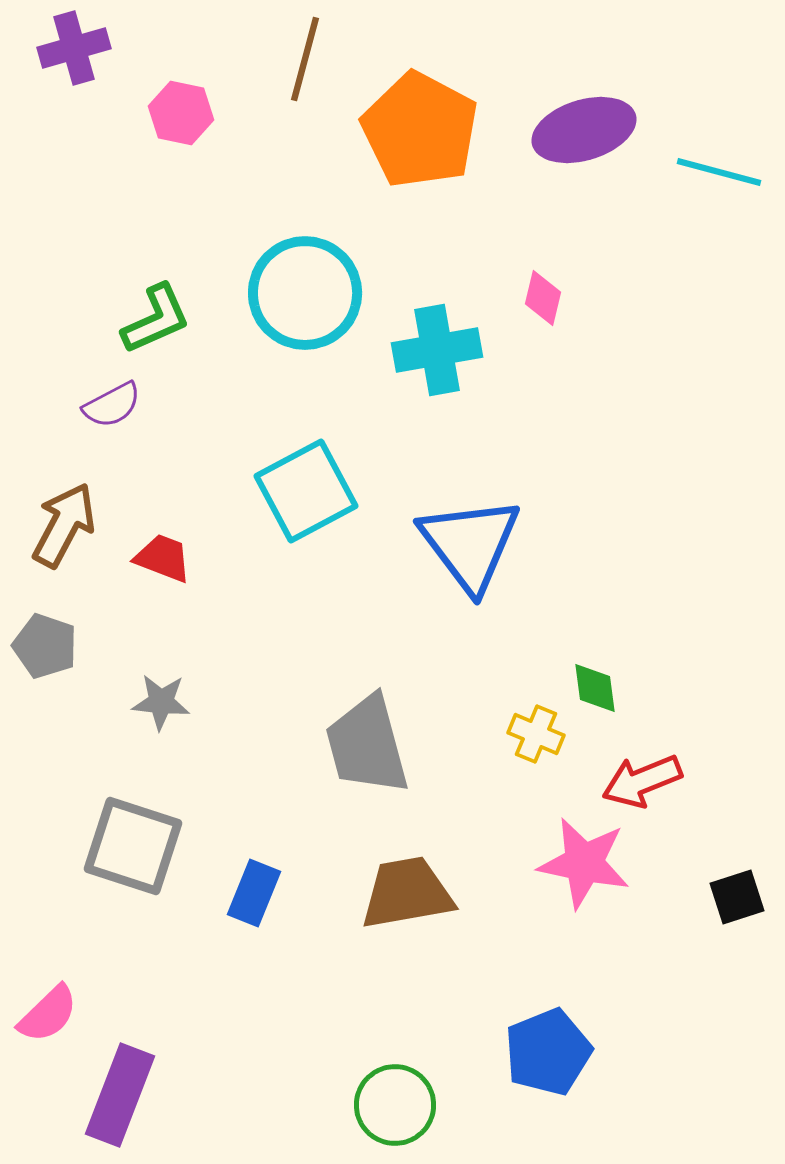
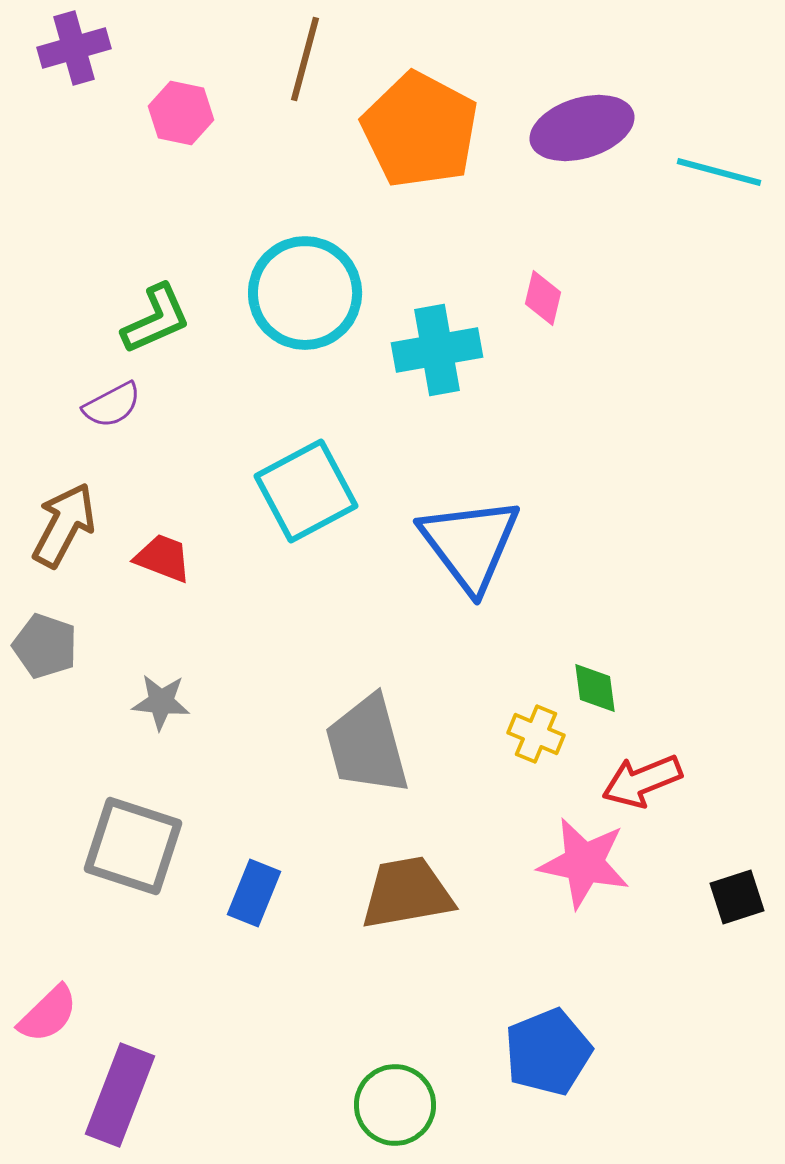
purple ellipse: moved 2 px left, 2 px up
